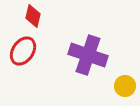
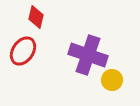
red diamond: moved 3 px right, 1 px down
yellow circle: moved 13 px left, 6 px up
